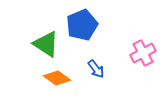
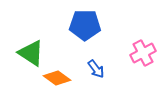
blue pentagon: moved 3 px right; rotated 24 degrees clockwise
green triangle: moved 15 px left, 9 px down
